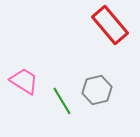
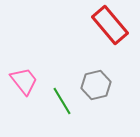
pink trapezoid: rotated 20 degrees clockwise
gray hexagon: moved 1 px left, 5 px up
